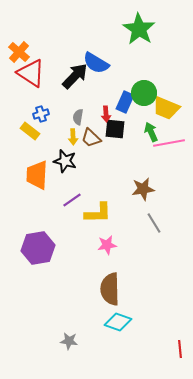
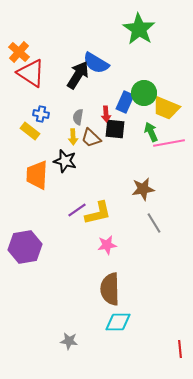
black arrow: moved 3 px right, 1 px up; rotated 12 degrees counterclockwise
blue cross: rotated 28 degrees clockwise
purple line: moved 5 px right, 10 px down
yellow L-shape: rotated 12 degrees counterclockwise
purple hexagon: moved 13 px left, 1 px up
cyan diamond: rotated 20 degrees counterclockwise
